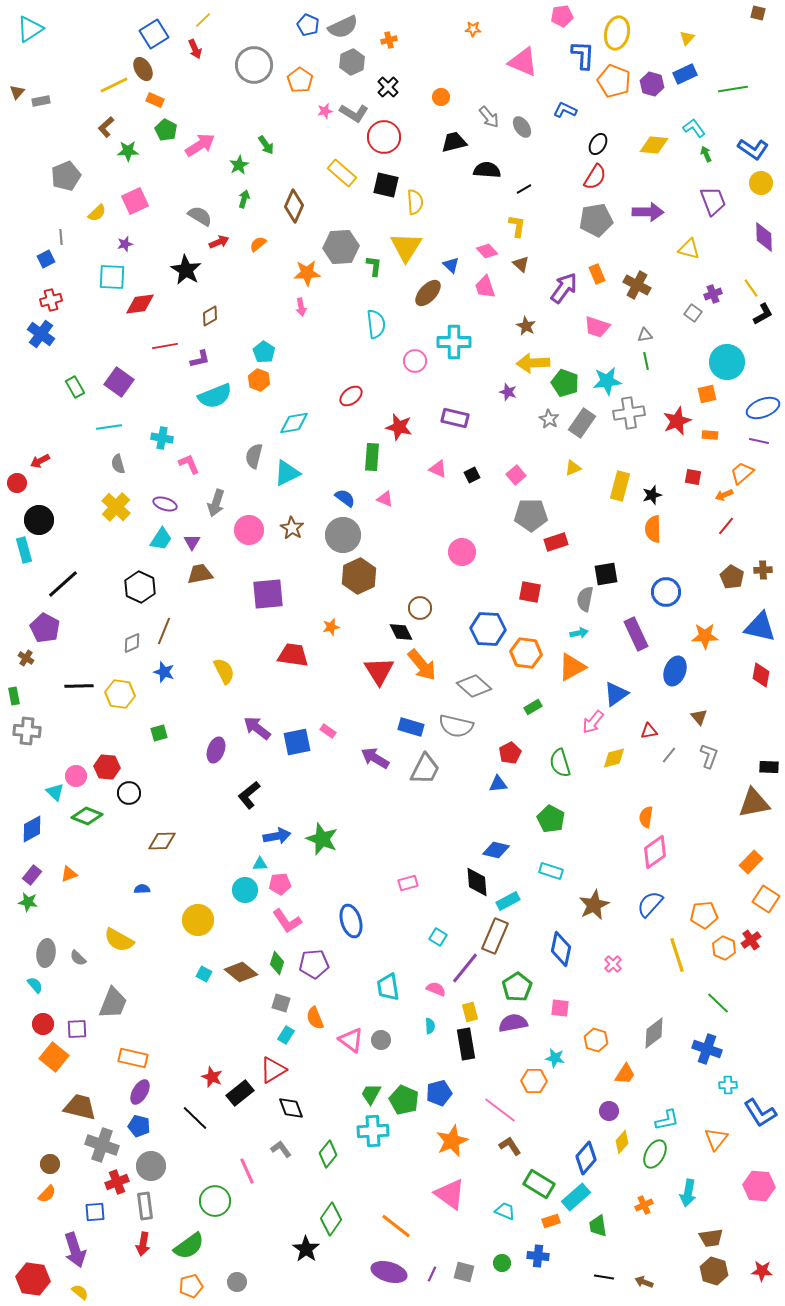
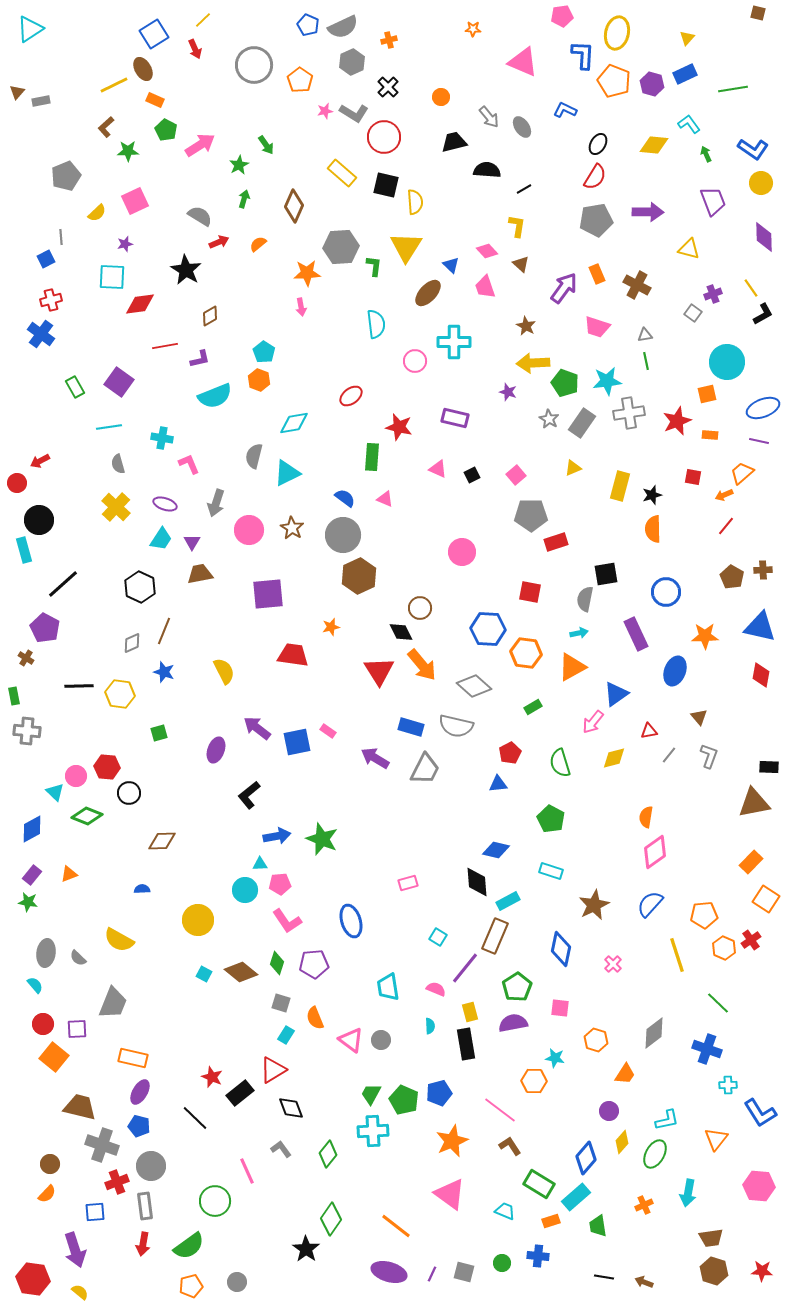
cyan L-shape at (694, 128): moved 5 px left, 4 px up
